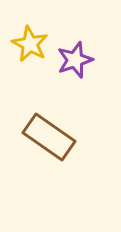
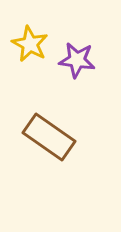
purple star: moved 2 px right; rotated 27 degrees clockwise
